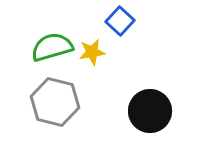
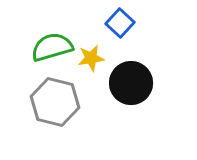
blue square: moved 2 px down
yellow star: moved 1 px left, 6 px down
black circle: moved 19 px left, 28 px up
